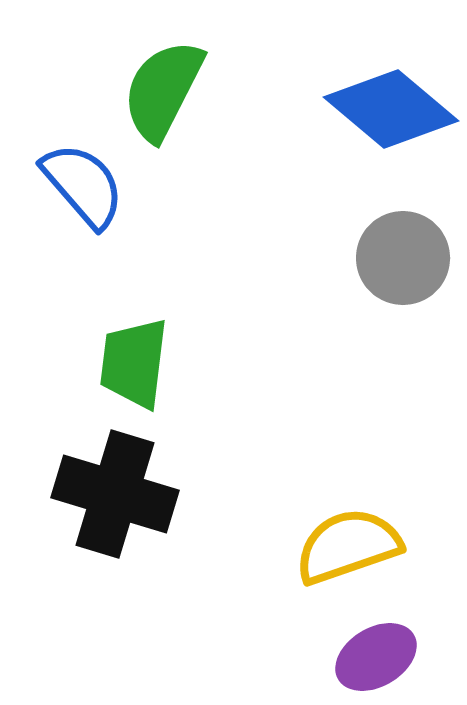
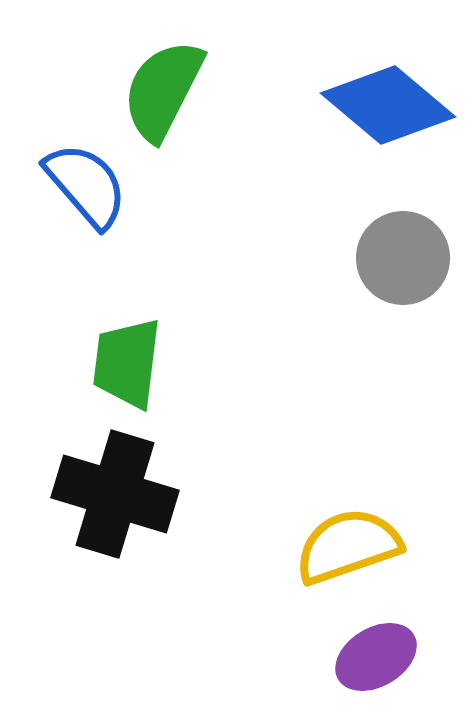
blue diamond: moved 3 px left, 4 px up
blue semicircle: moved 3 px right
green trapezoid: moved 7 px left
